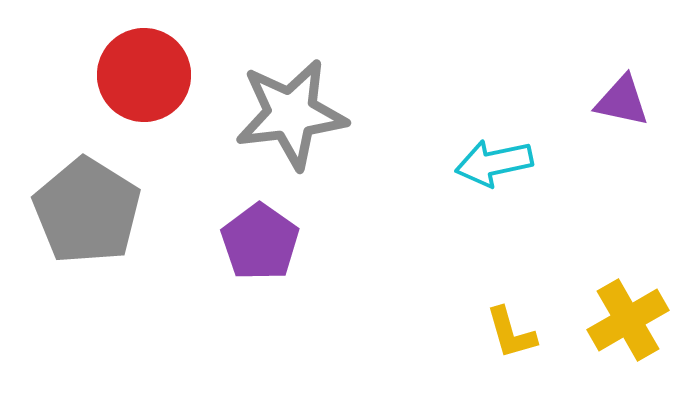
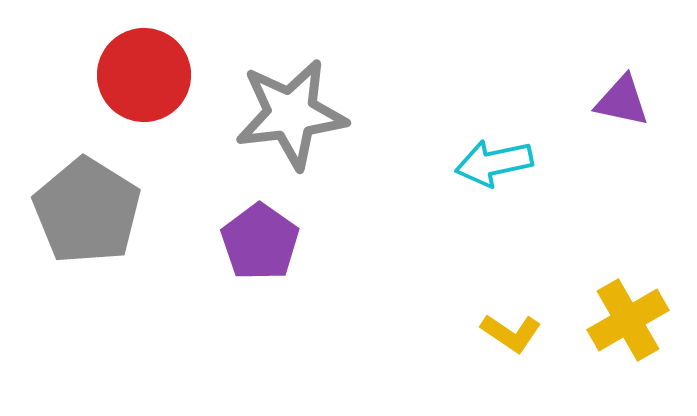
yellow L-shape: rotated 40 degrees counterclockwise
